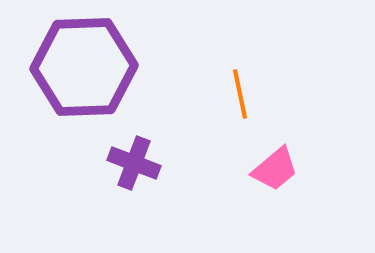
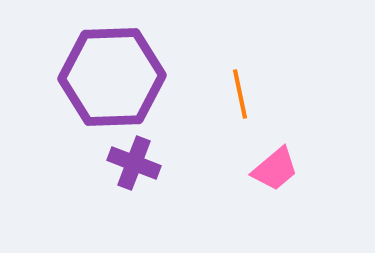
purple hexagon: moved 28 px right, 10 px down
